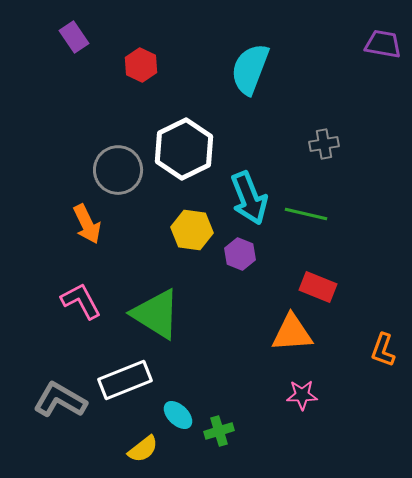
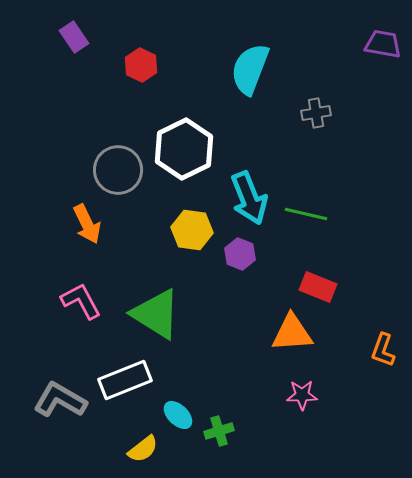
gray cross: moved 8 px left, 31 px up
